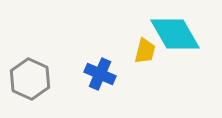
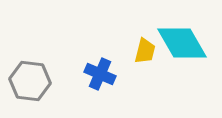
cyan diamond: moved 7 px right, 9 px down
gray hexagon: moved 2 px down; rotated 18 degrees counterclockwise
